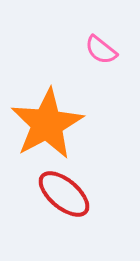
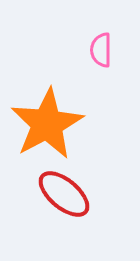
pink semicircle: rotated 52 degrees clockwise
